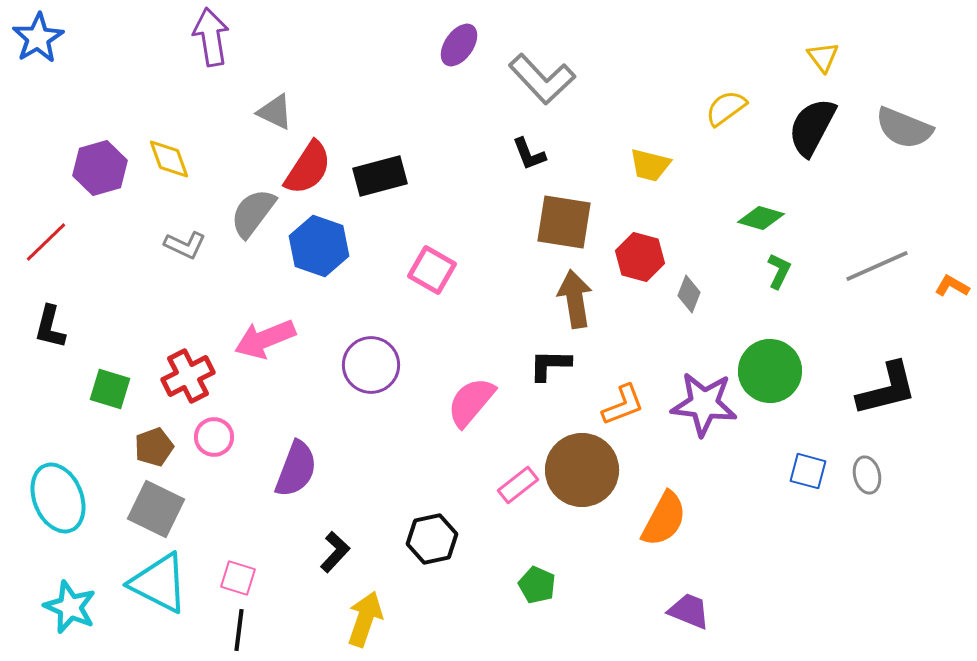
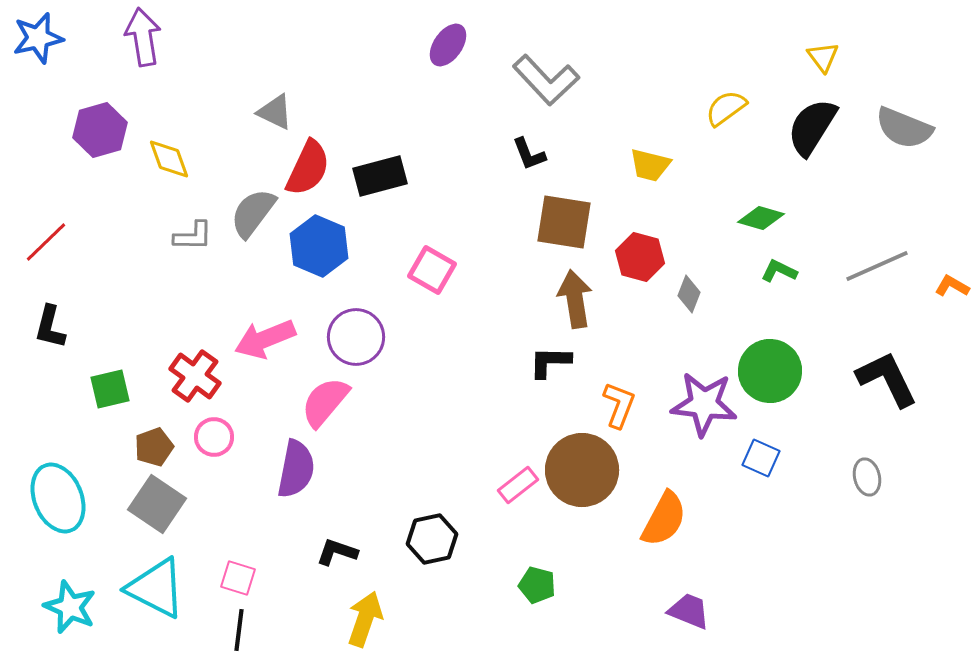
purple arrow at (211, 37): moved 68 px left
blue star at (38, 38): rotated 18 degrees clockwise
purple ellipse at (459, 45): moved 11 px left
gray L-shape at (542, 79): moved 4 px right, 1 px down
black semicircle at (812, 127): rotated 4 degrees clockwise
purple hexagon at (100, 168): moved 38 px up
red semicircle at (308, 168): rotated 8 degrees counterclockwise
gray L-shape at (185, 245): moved 8 px right, 9 px up; rotated 24 degrees counterclockwise
blue hexagon at (319, 246): rotated 4 degrees clockwise
green L-shape at (779, 271): rotated 90 degrees counterclockwise
purple circle at (371, 365): moved 15 px left, 28 px up
black L-shape at (550, 365): moved 3 px up
red cross at (188, 376): moved 7 px right; rotated 27 degrees counterclockwise
green square at (110, 389): rotated 30 degrees counterclockwise
black L-shape at (887, 389): moved 10 px up; rotated 102 degrees counterclockwise
pink semicircle at (471, 402): moved 146 px left
orange L-shape at (623, 405): moved 4 px left; rotated 48 degrees counterclockwise
purple semicircle at (296, 469): rotated 10 degrees counterclockwise
blue square at (808, 471): moved 47 px left, 13 px up; rotated 9 degrees clockwise
gray ellipse at (867, 475): moved 2 px down
gray square at (156, 509): moved 1 px right, 5 px up; rotated 8 degrees clockwise
black L-shape at (335, 552): moved 2 px right; rotated 114 degrees counterclockwise
cyan triangle at (159, 583): moved 3 px left, 5 px down
green pentagon at (537, 585): rotated 9 degrees counterclockwise
